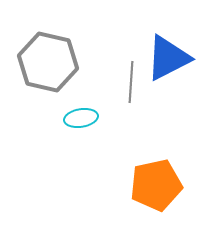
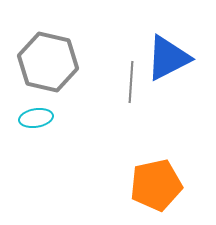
cyan ellipse: moved 45 px left
